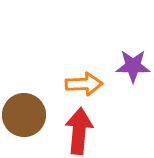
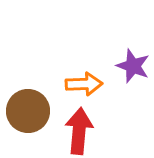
purple star: rotated 20 degrees clockwise
brown circle: moved 4 px right, 4 px up
